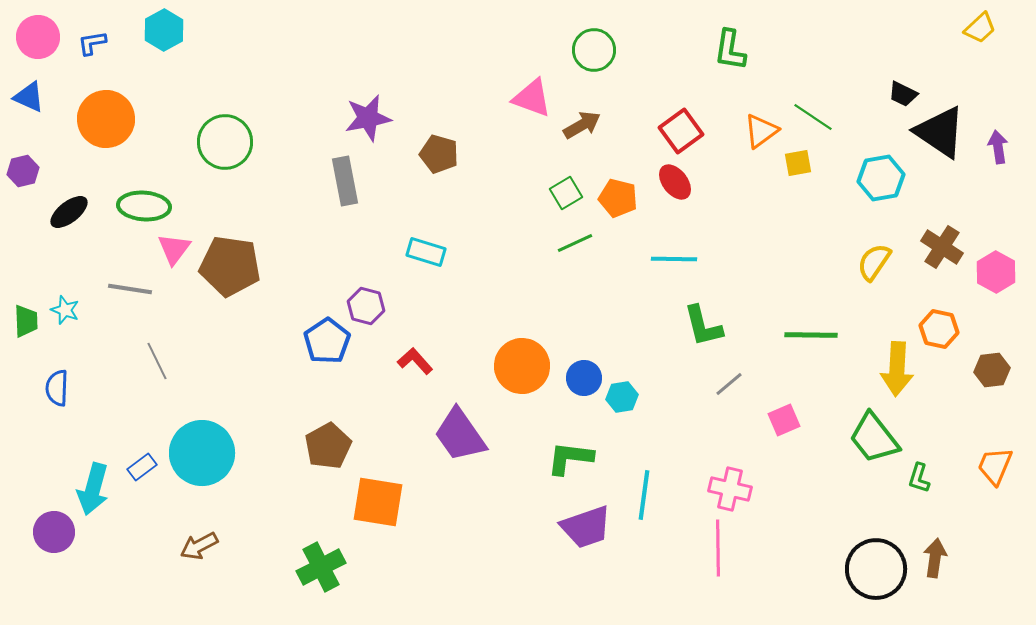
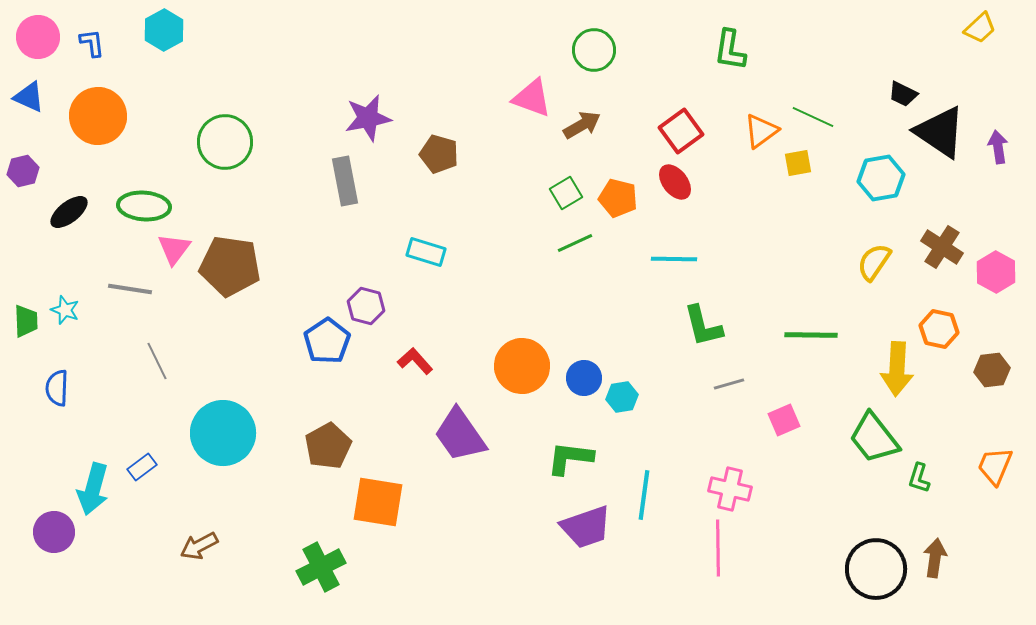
blue L-shape at (92, 43): rotated 92 degrees clockwise
green line at (813, 117): rotated 9 degrees counterclockwise
orange circle at (106, 119): moved 8 px left, 3 px up
gray line at (729, 384): rotated 24 degrees clockwise
cyan circle at (202, 453): moved 21 px right, 20 px up
